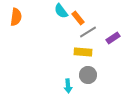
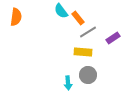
cyan arrow: moved 3 px up
